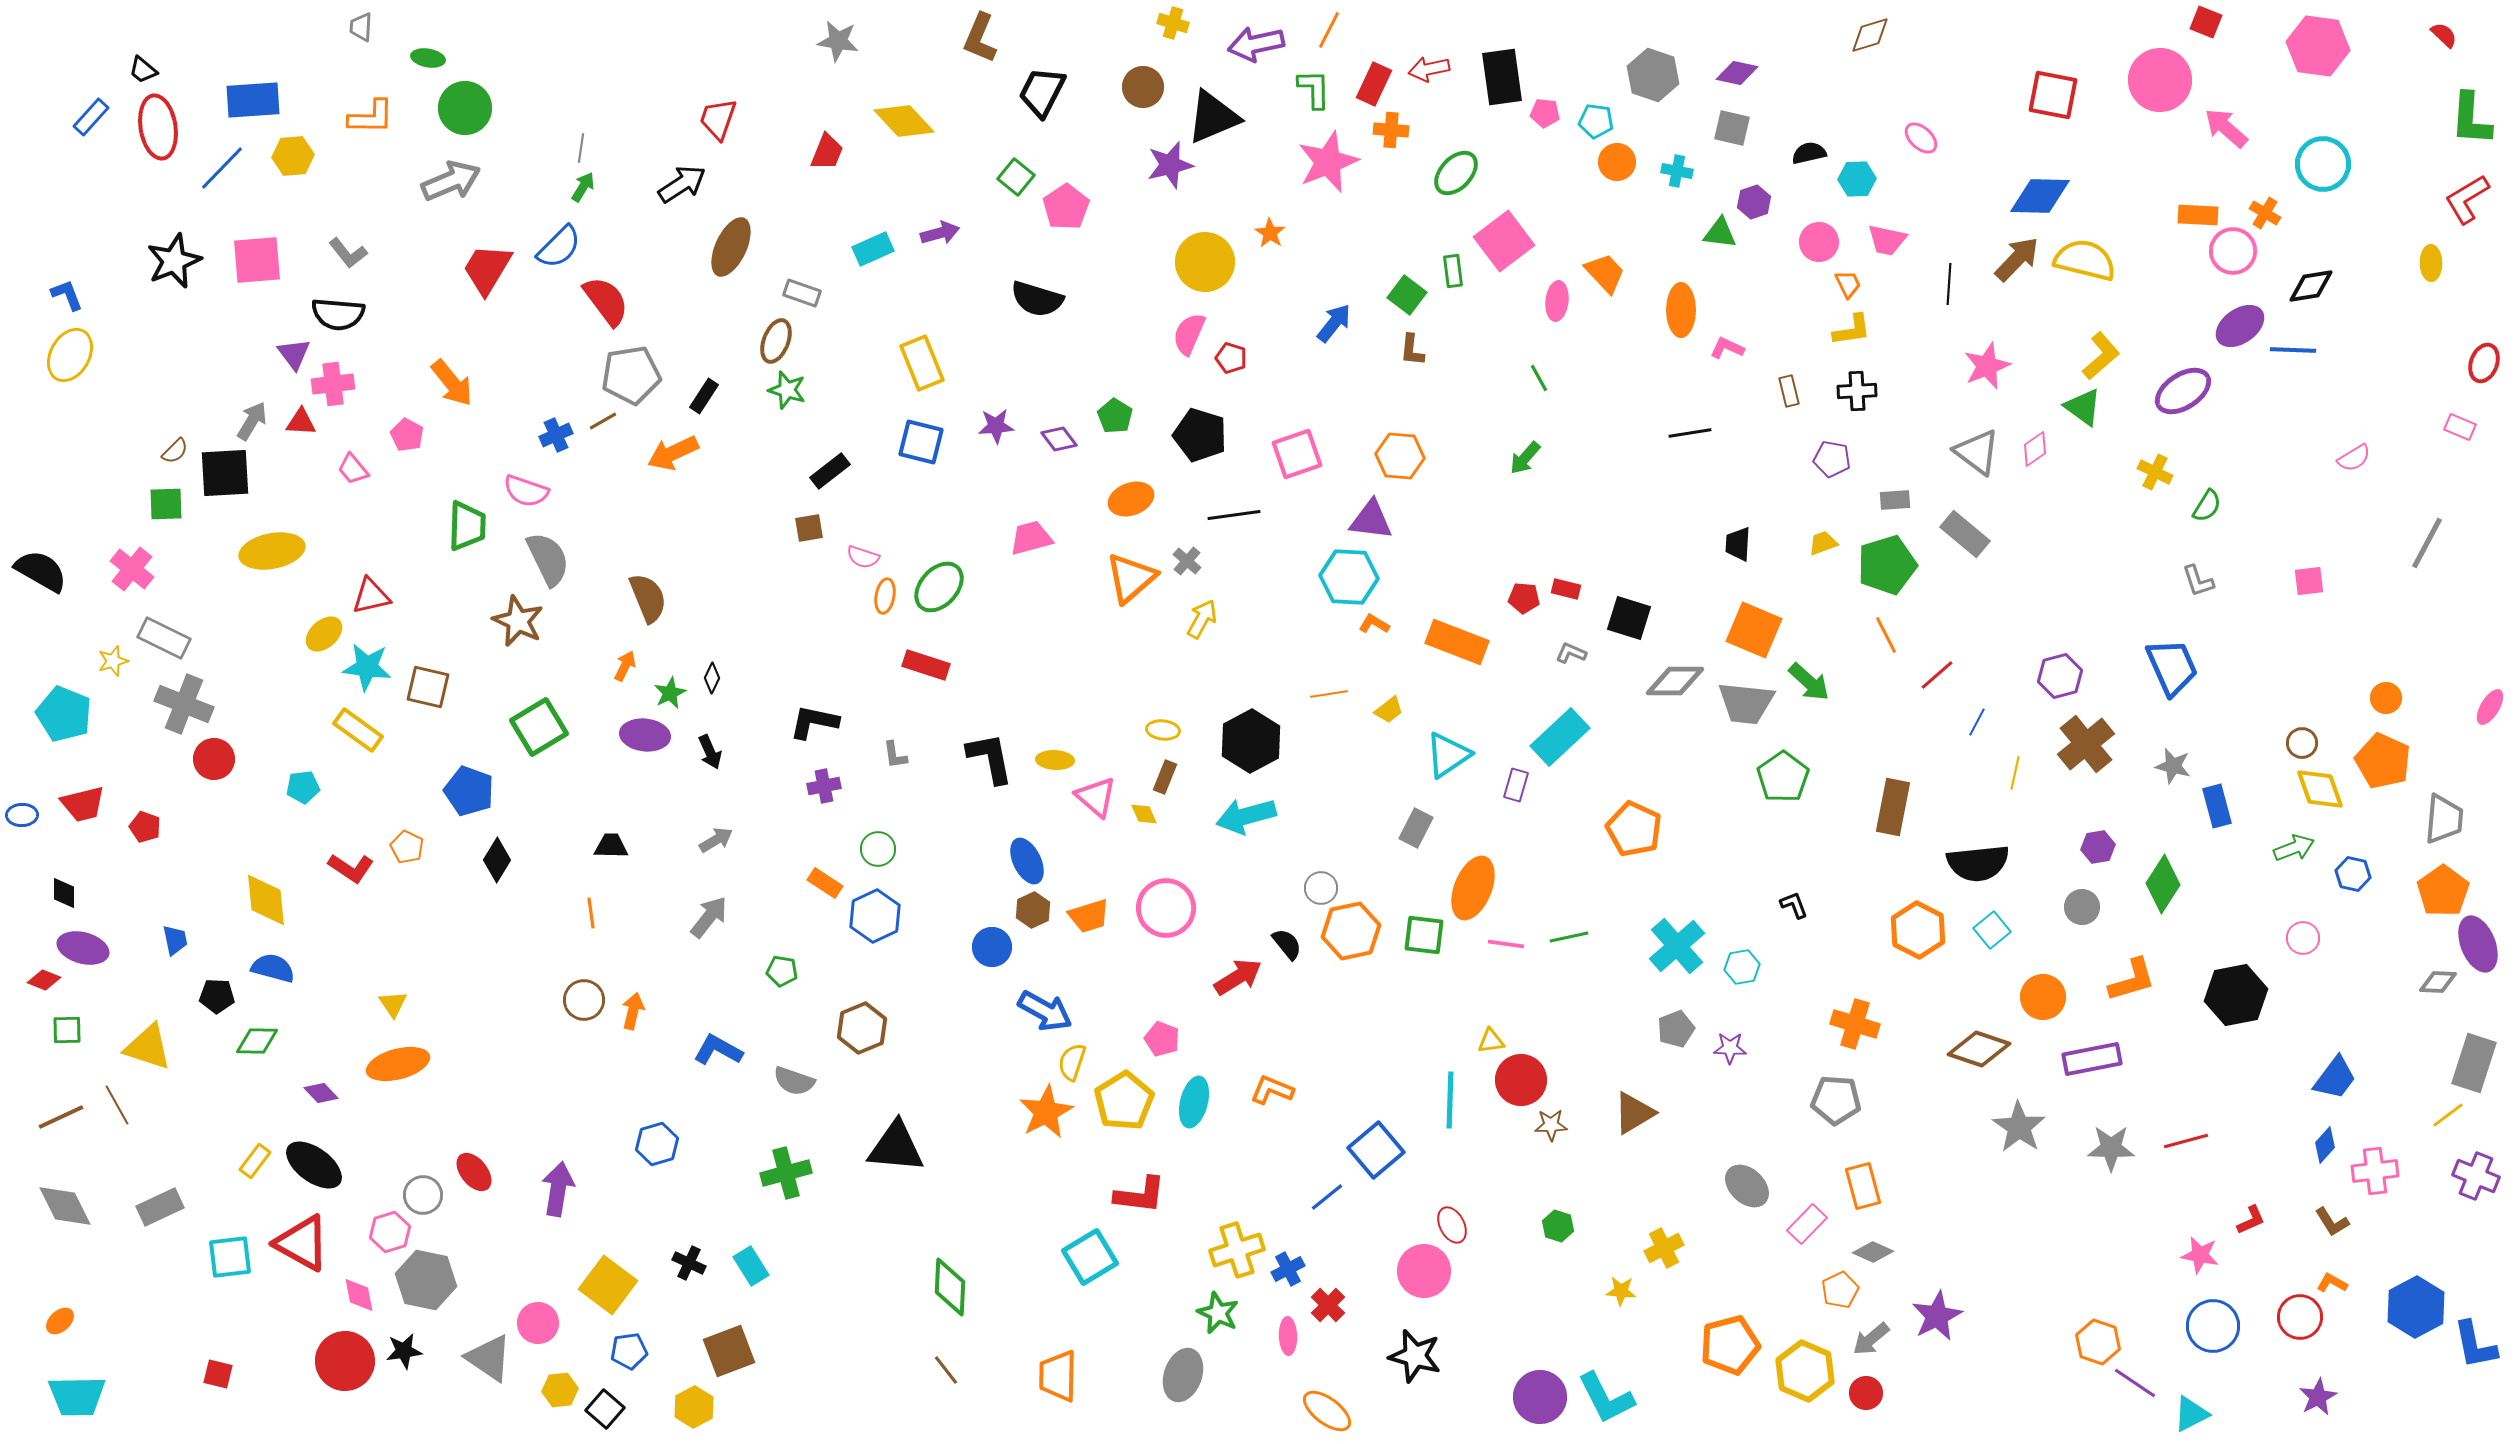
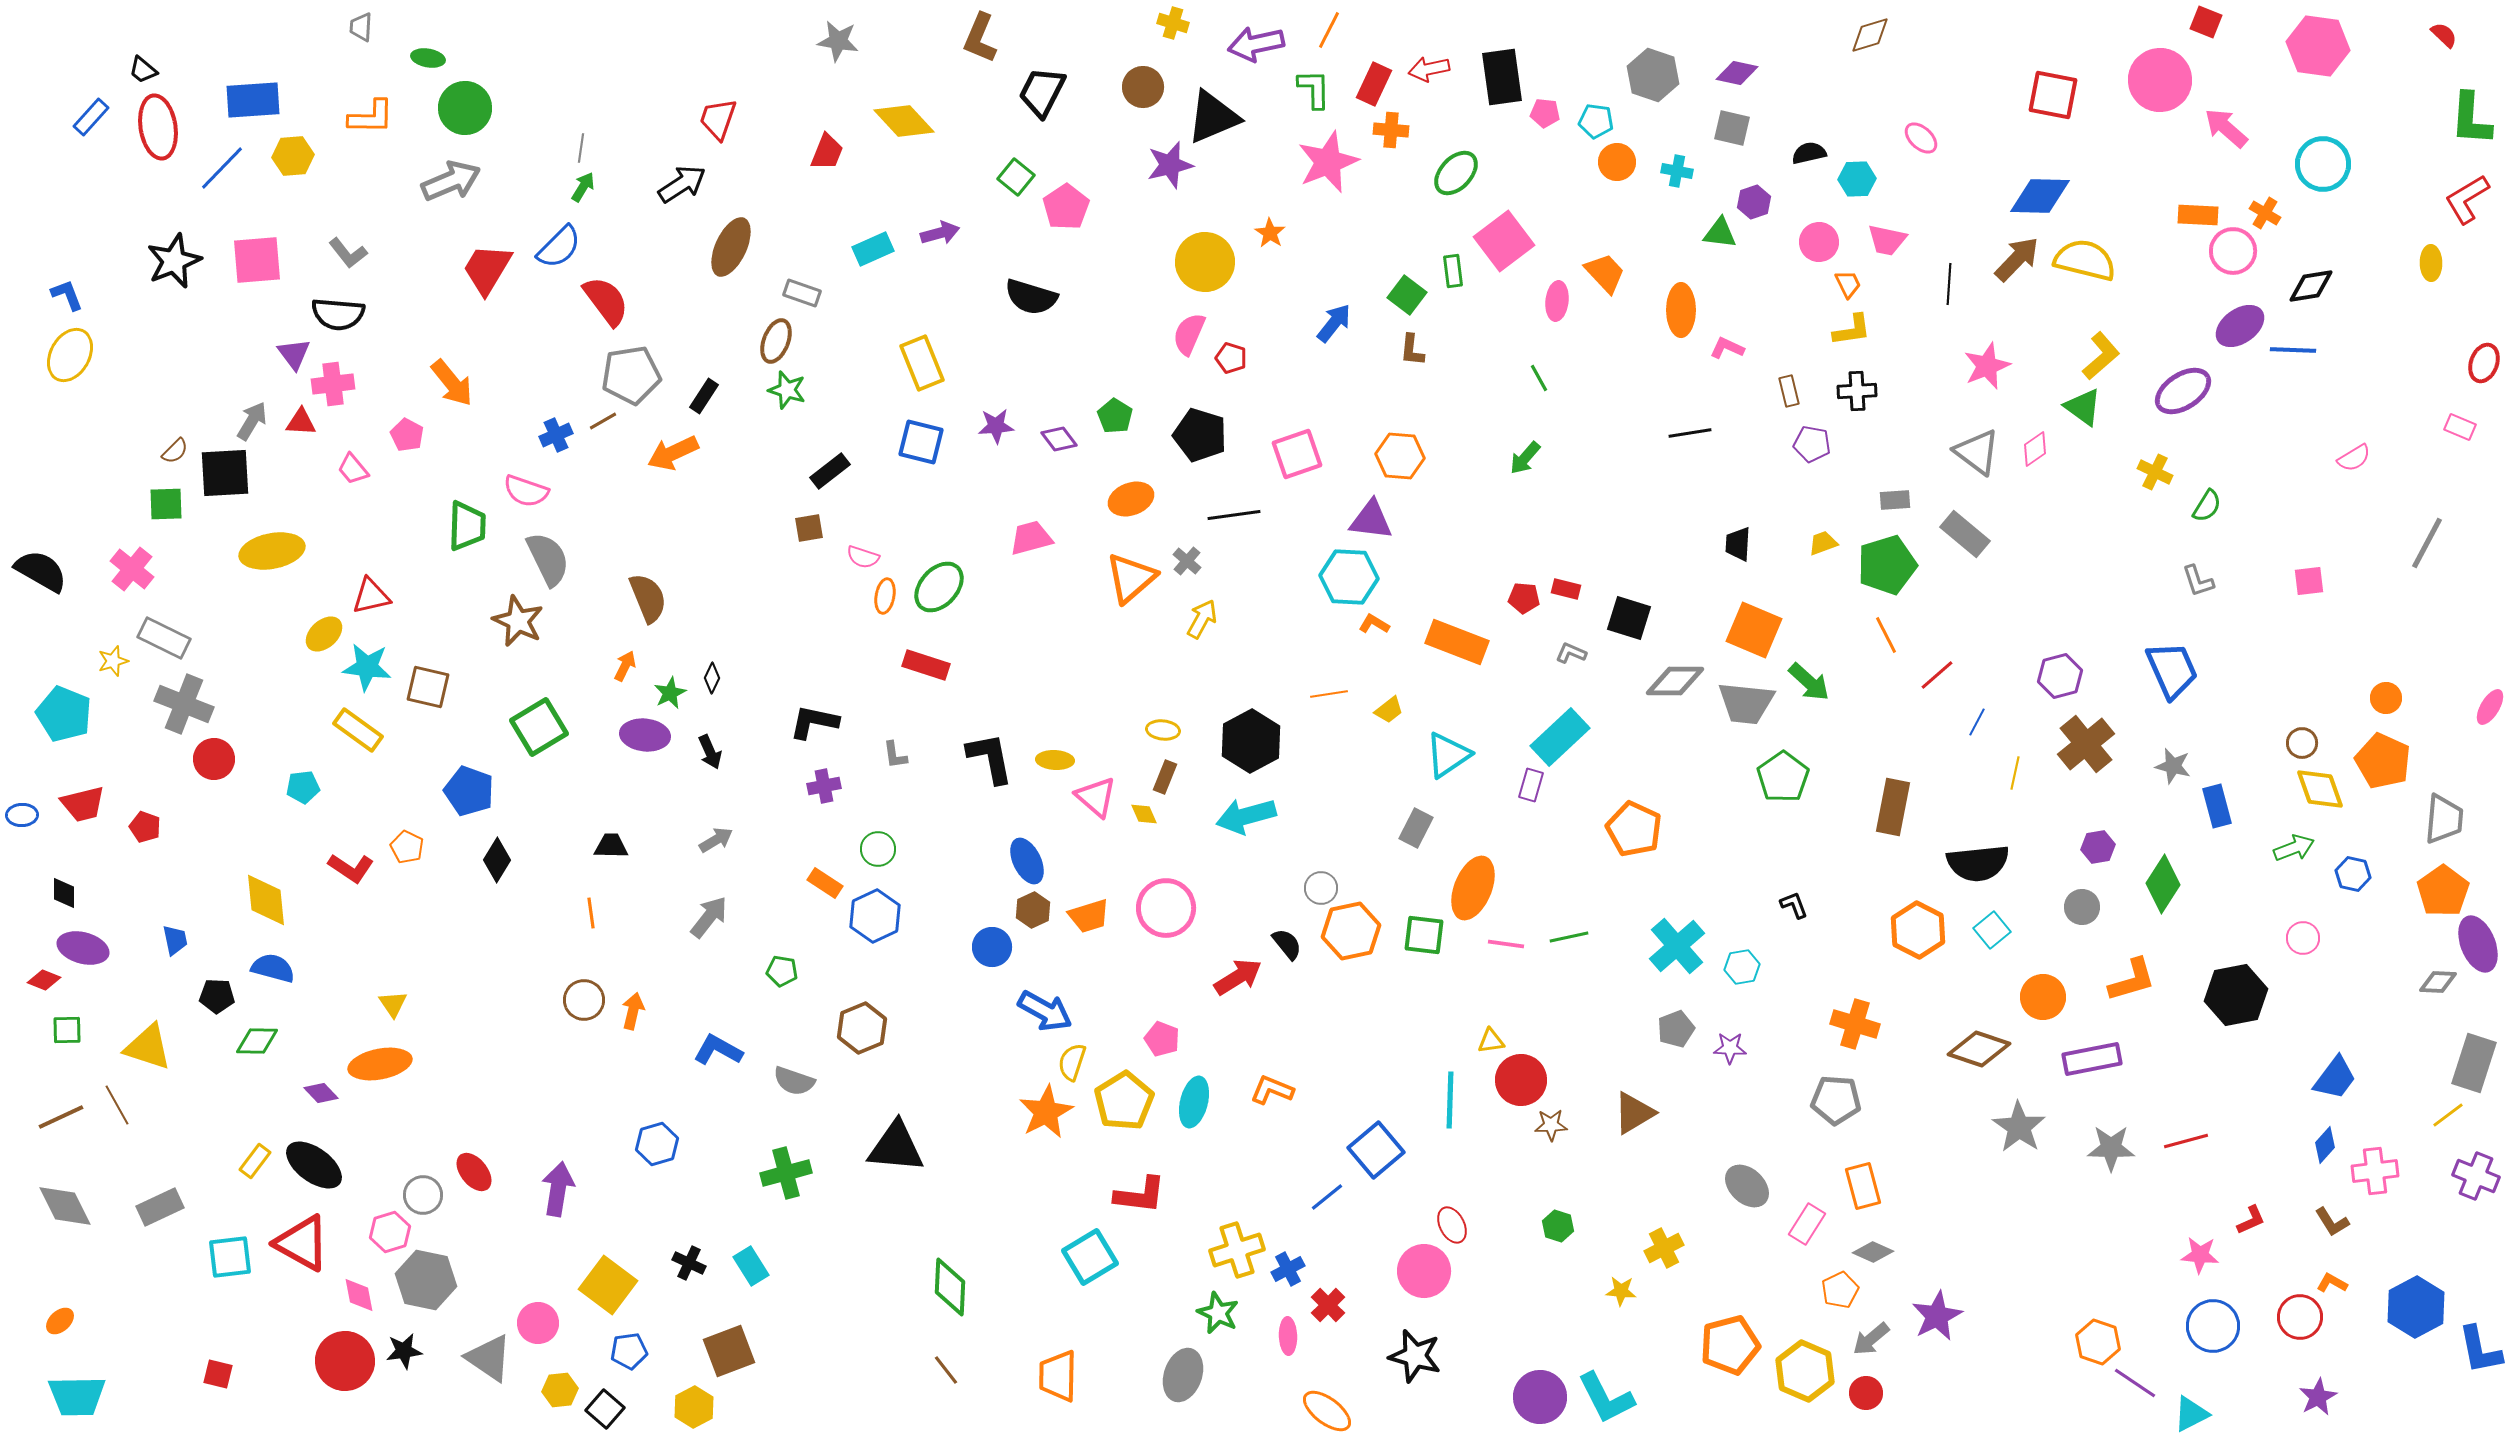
black semicircle at (1037, 299): moved 6 px left, 2 px up
purple pentagon at (1832, 459): moved 20 px left, 15 px up
blue trapezoid at (2172, 667): moved 3 px down
purple rectangle at (1516, 785): moved 15 px right
orange ellipse at (398, 1064): moved 18 px left; rotated 4 degrees clockwise
pink rectangle at (1807, 1224): rotated 12 degrees counterclockwise
pink star at (2200, 1255): rotated 6 degrees counterclockwise
blue L-shape at (2475, 1345): moved 5 px right, 5 px down
